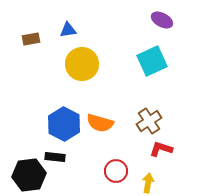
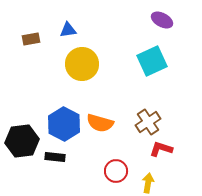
brown cross: moved 1 px left, 1 px down
black hexagon: moved 7 px left, 34 px up
